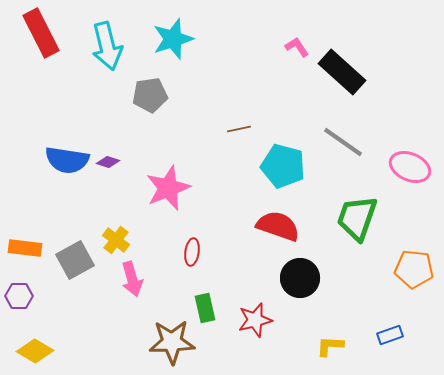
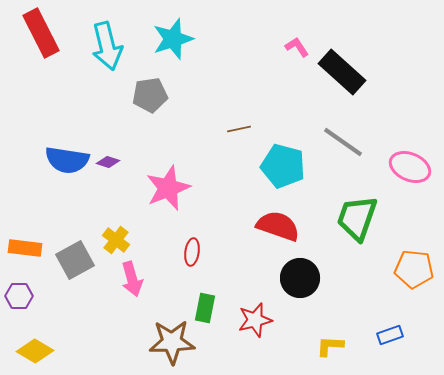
green rectangle: rotated 24 degrees clockwise
